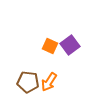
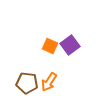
brown pentagon: moved 1 px left, 1 px down
